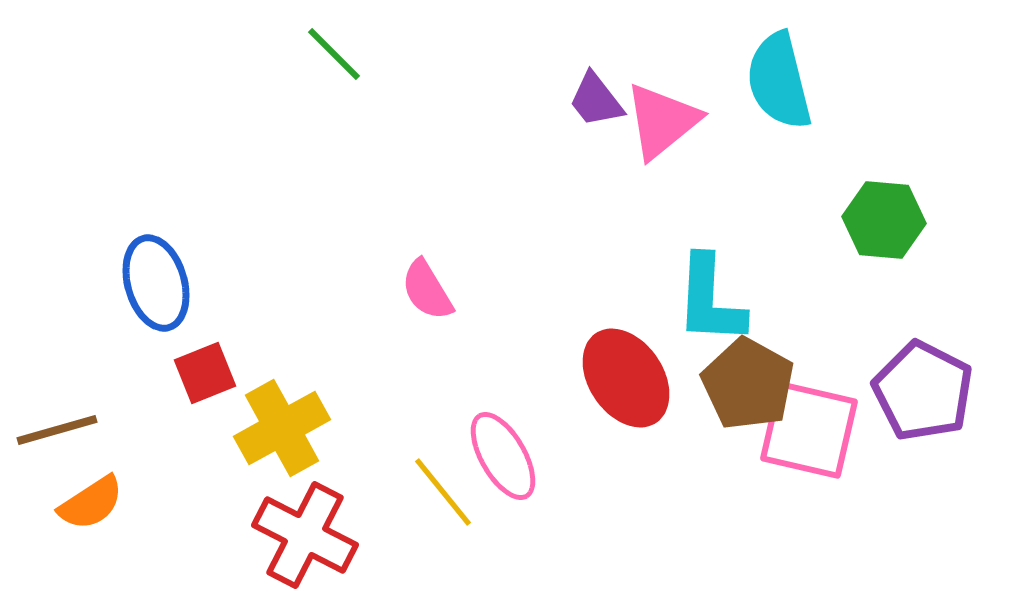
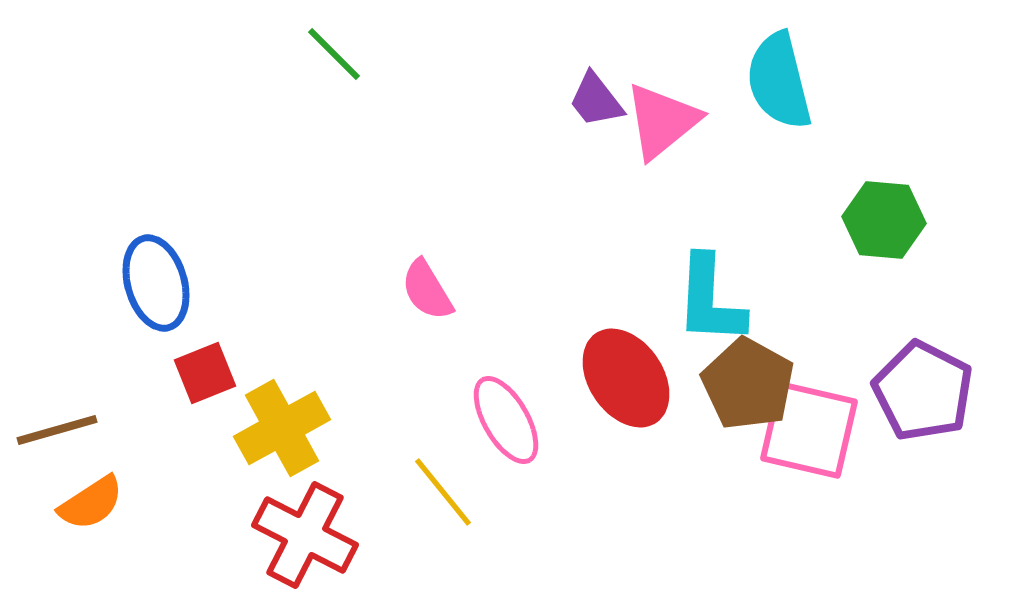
pink ellipse: moved 3 px right, 36 px up
